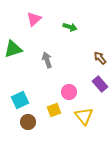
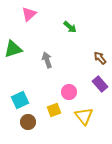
pink triangle: moved 5 px left, 5 px up
green arrow: rotated 24 degrees clockwise
